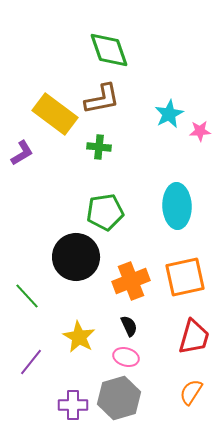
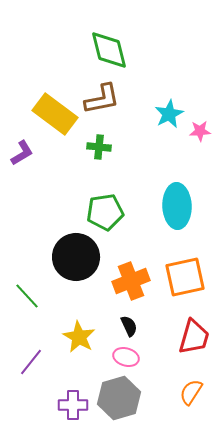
green diamond: rotated 6 degrees clockwise
